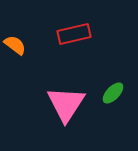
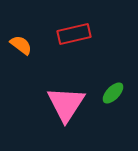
orange semicircle: moved 6 px right
